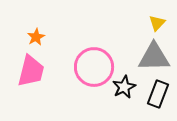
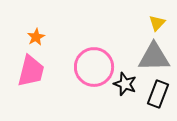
black star: moved 1 px right, 3 px up; rotated 25 degrees counterclockwise
